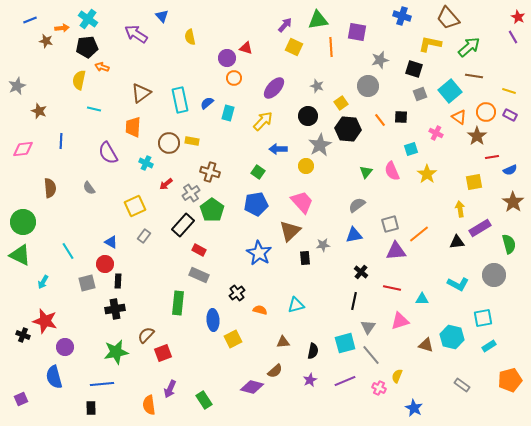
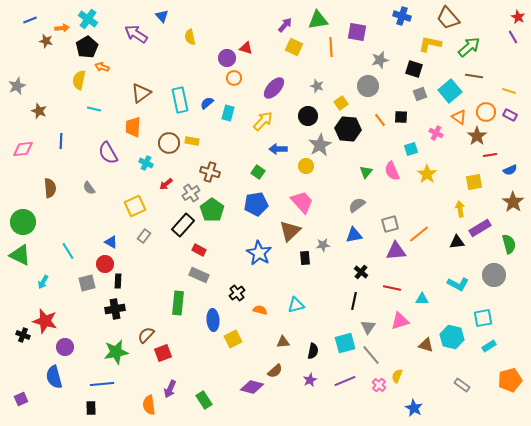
black pentagon at (87, 47): rotated 25 degrees counterclockwise
red line at (492, 157): moved 2 px left, 2 px up
pink cross at (379, 388): moved 3 px up; rotated 16 degrees clockwise
